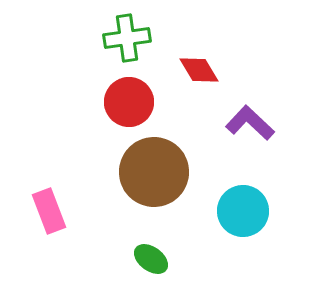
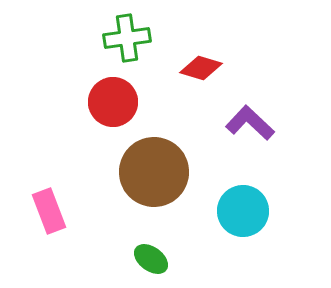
red diamond: moved 2 px right, 2 px up; rotated 42 degrees counterclockwise
red circle: moved 16 px left
